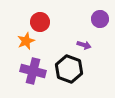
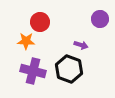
orange star: rotated 24 degrees clockwise
purple arrow: moved 3 px left
